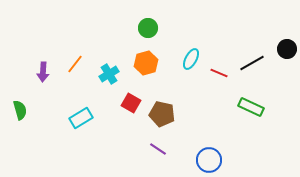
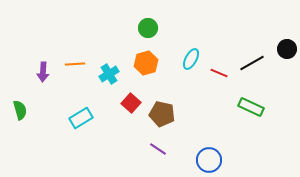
orange line: rotated 48 degrees clockwise
red square: rotated 12 degrees clockwise
